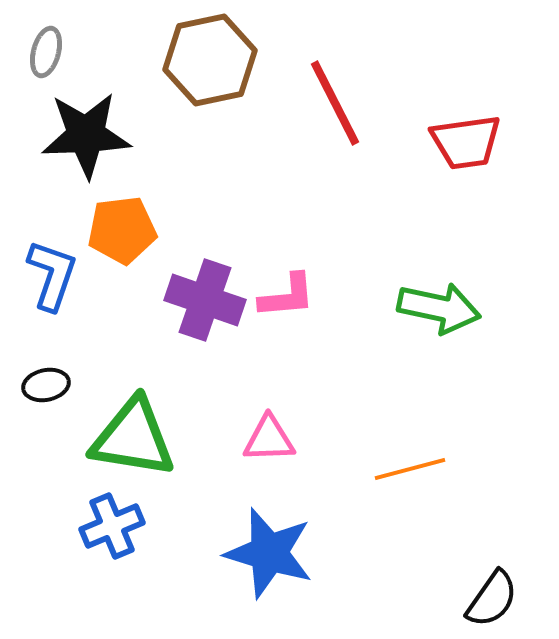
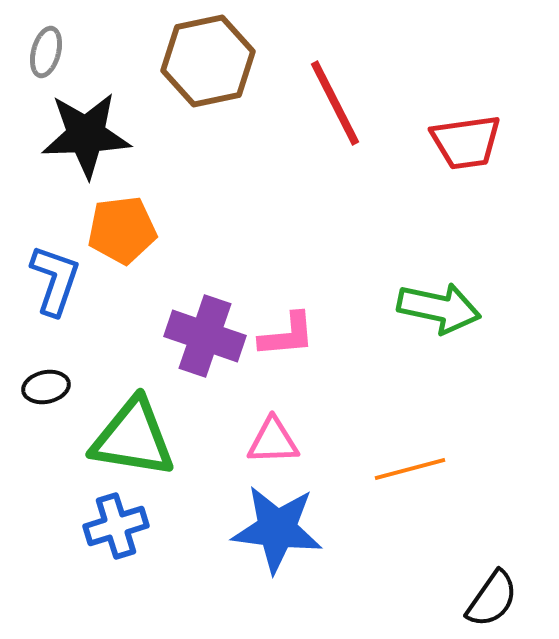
brown hexagon: moved 2 px left, 1 px down
blue L-shape: moved 3 px right, 5 px down
pink L-shape: moved 39 px down
purple cross: moved 36 px down
black ellipse: moved 2 px down
pink triangle: moved 4 px right, 2 px down
blue cross: moved 4 px right; rotated 6 degrees clockwise
blue star: moved 8 px right, 24 px up; rotated 10 degrees counterclockwise
